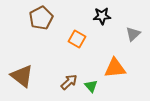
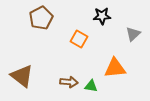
orange square: moved 2 px right
brown arrow: rotated 48 degrees clockwise
green triangle: rotated 40 degrees counterclockwise
